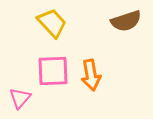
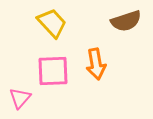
orange arrow: moved 5 px right, 11 px up
